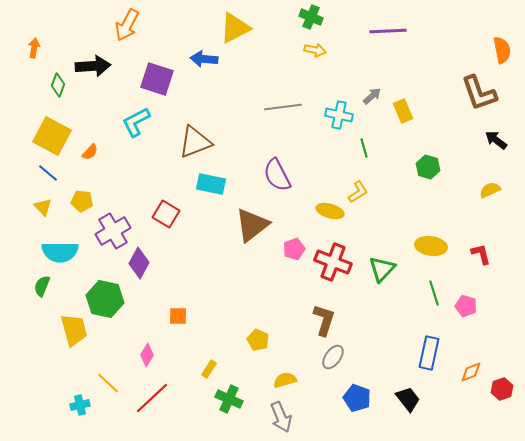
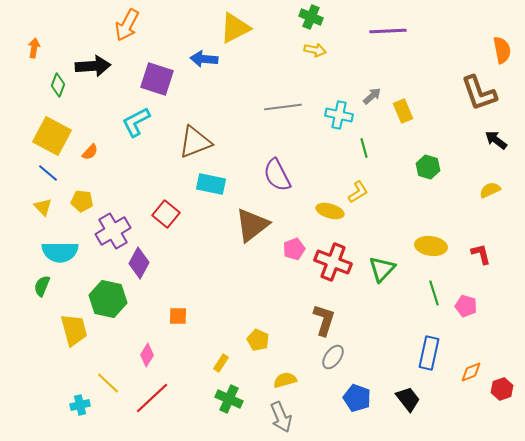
red square at (166, 214): rotated 8 degrees clockwise
green hexagon at (105, 299): moved 3 px right
yellow rectangle at (209, 369): moved 12 px right, 6 px up
